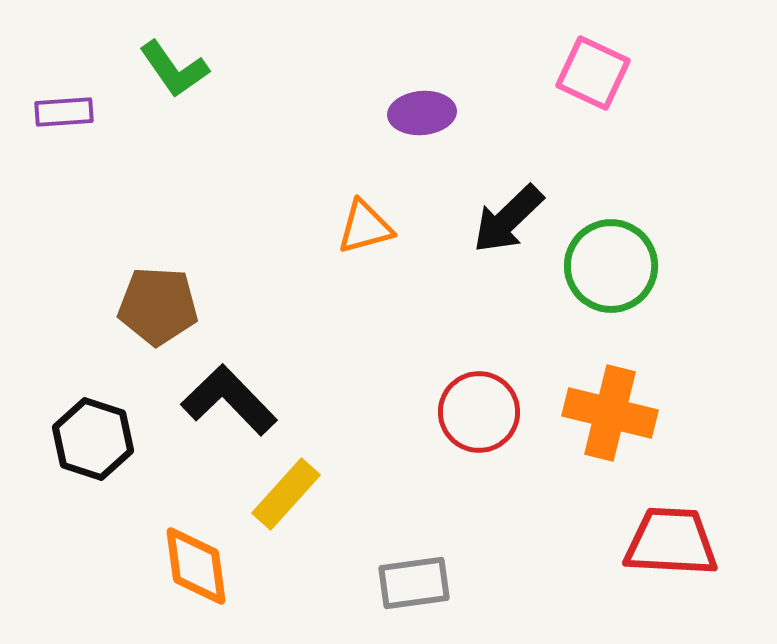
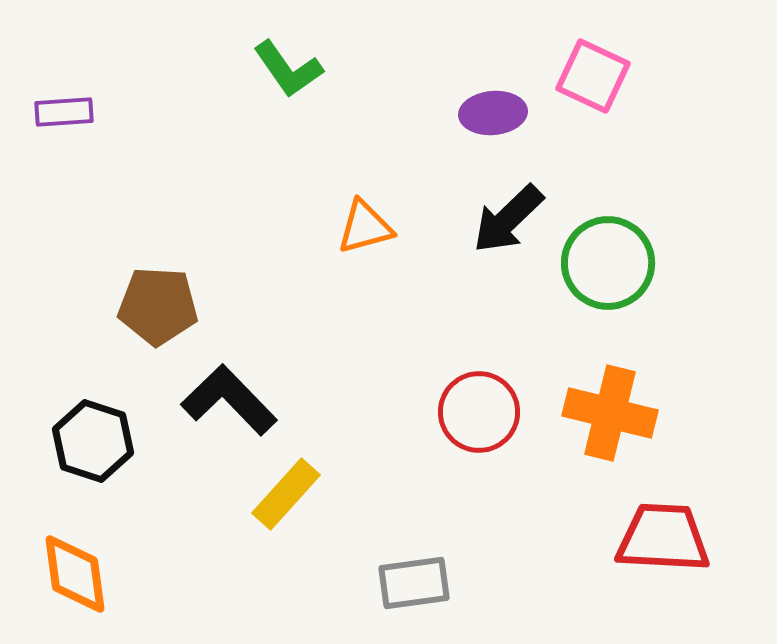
green L-shape: moved 114 px right
pink square: moved 3 px down
purple ellipse: moved 71 px right
green circle: moved 3 px left, 3 px up
black hexagon: moved 2 px down
red trapezoid: moved 8 px left, 4 px up
orange diamond: moved 121 px left, 8 px down
